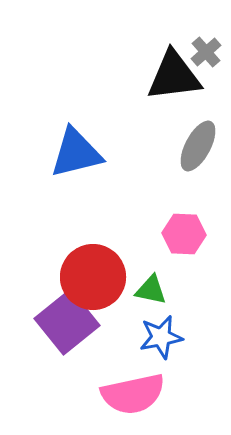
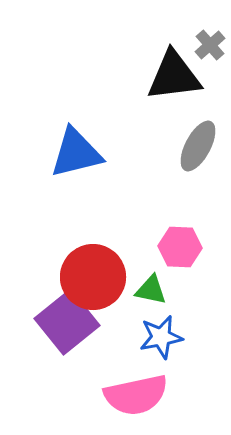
gray cross: moved 4 px right, 7 px up
pink hexagon: moved 4 px left, 13 px down
pink semicircle: moved 3 px right, 1 px down
